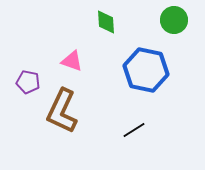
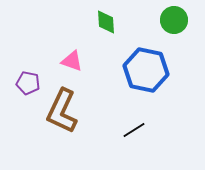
purple pentagon: moved 1 px down
